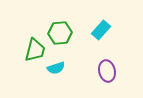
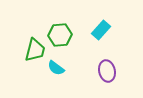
green hexagon: moved 2 px down
cyan semicircle: rotated 54 degrees clockwise
